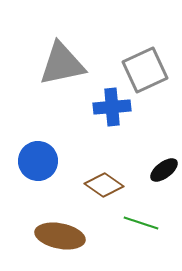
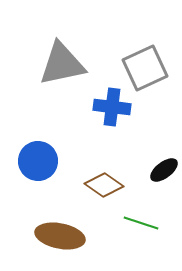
gray square: moved 2 px up
blue cross: rotated 12 degrees clockwise
